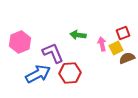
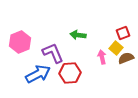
pink arrow: moved 13 px down
yellow square: rotated 24 degrees counterclockwise
brown semicircle: moved 1 px left
